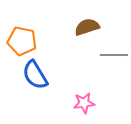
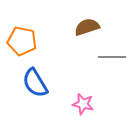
gray line: moved 2 px left, 2 px down
blue semicircle: moved 8 px down
pink star: moved 1 px left, 1 px down; rotated 20 degrees clockwise
